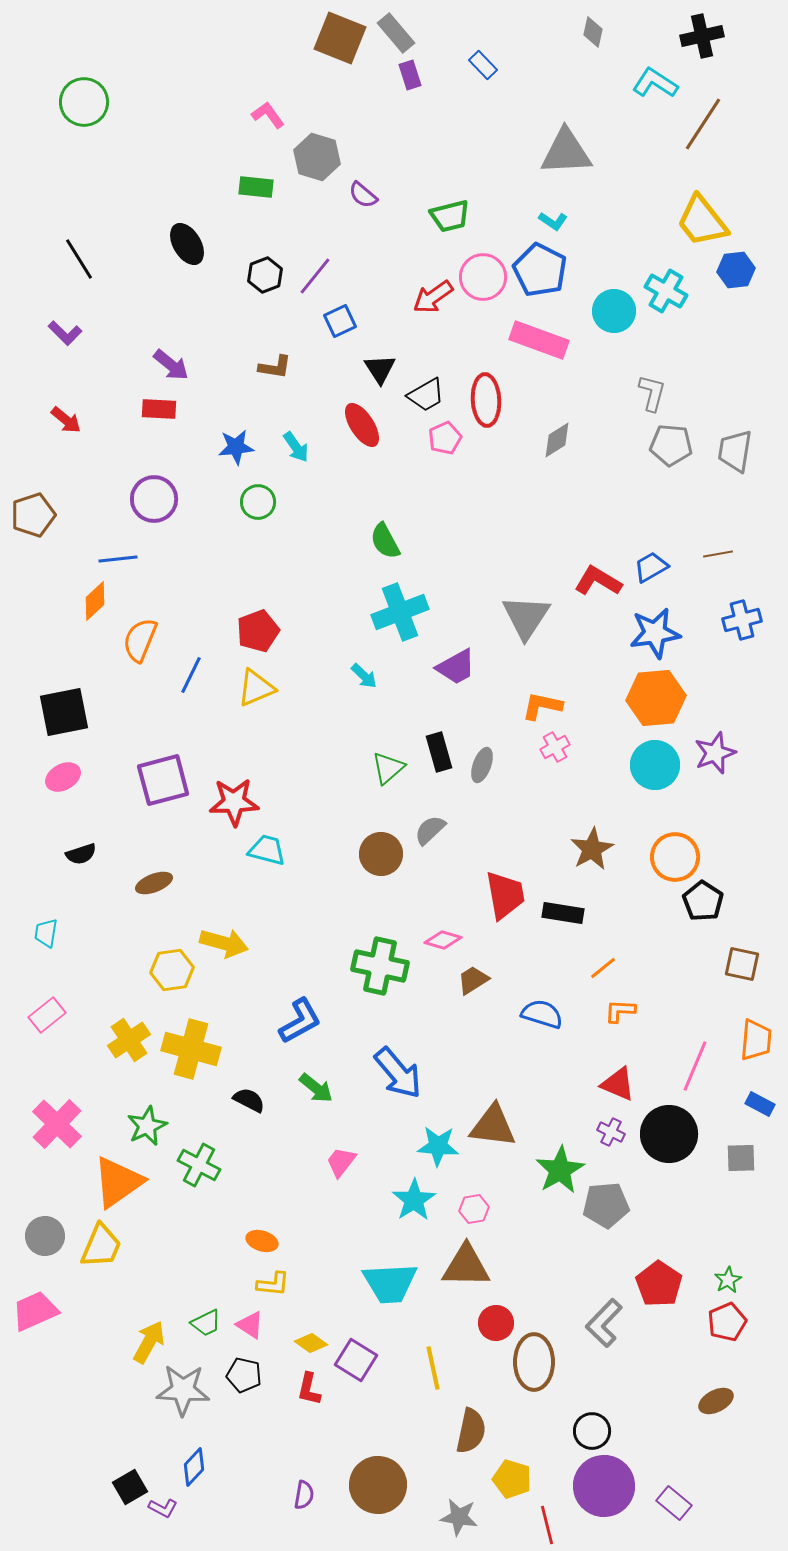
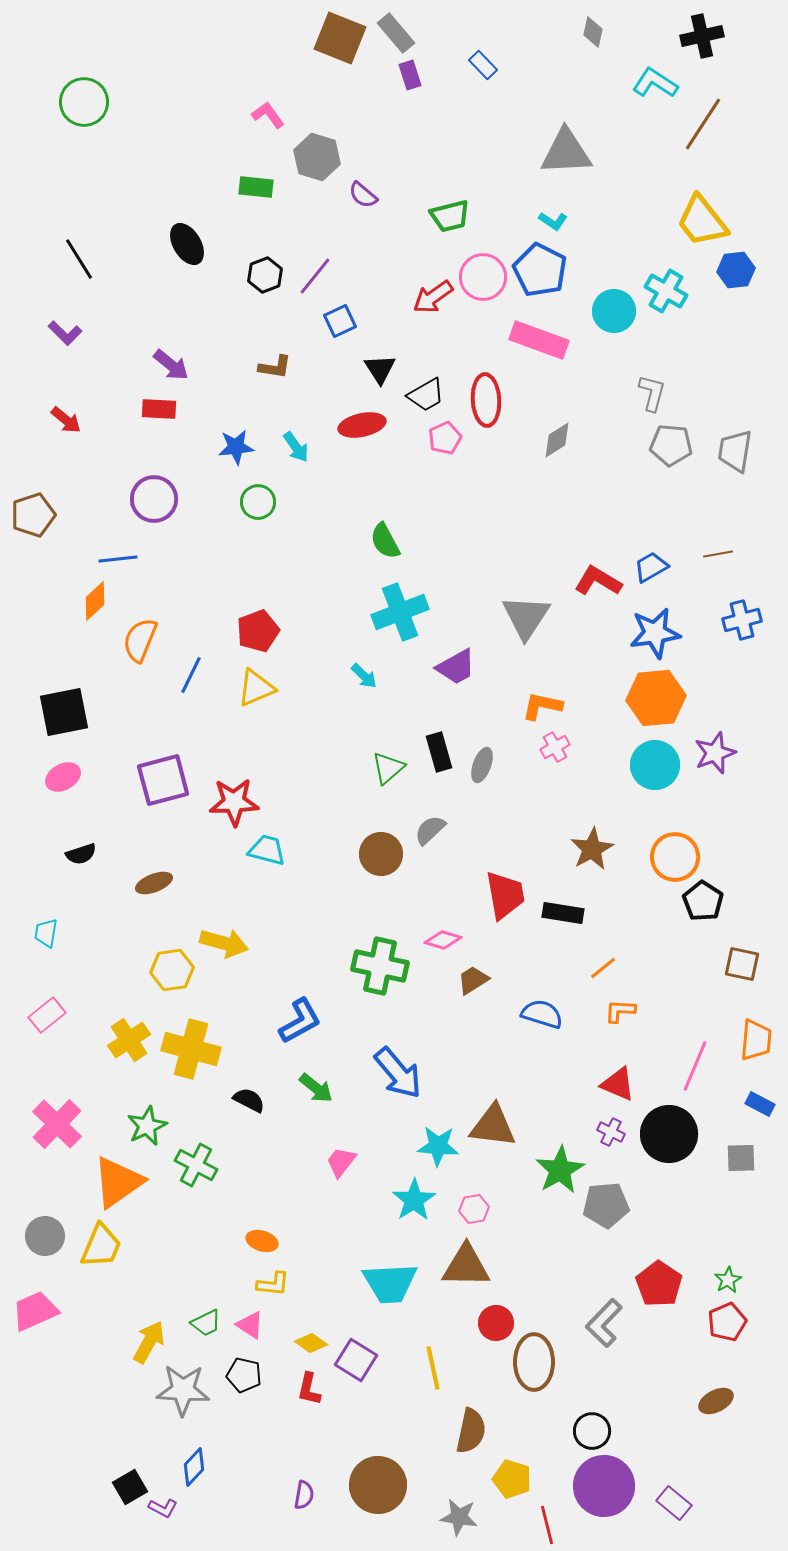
red ellipse at (362, 425): rotated 69 degrees counterclockwise
green cross at (199, 1165): moved 3 px left
